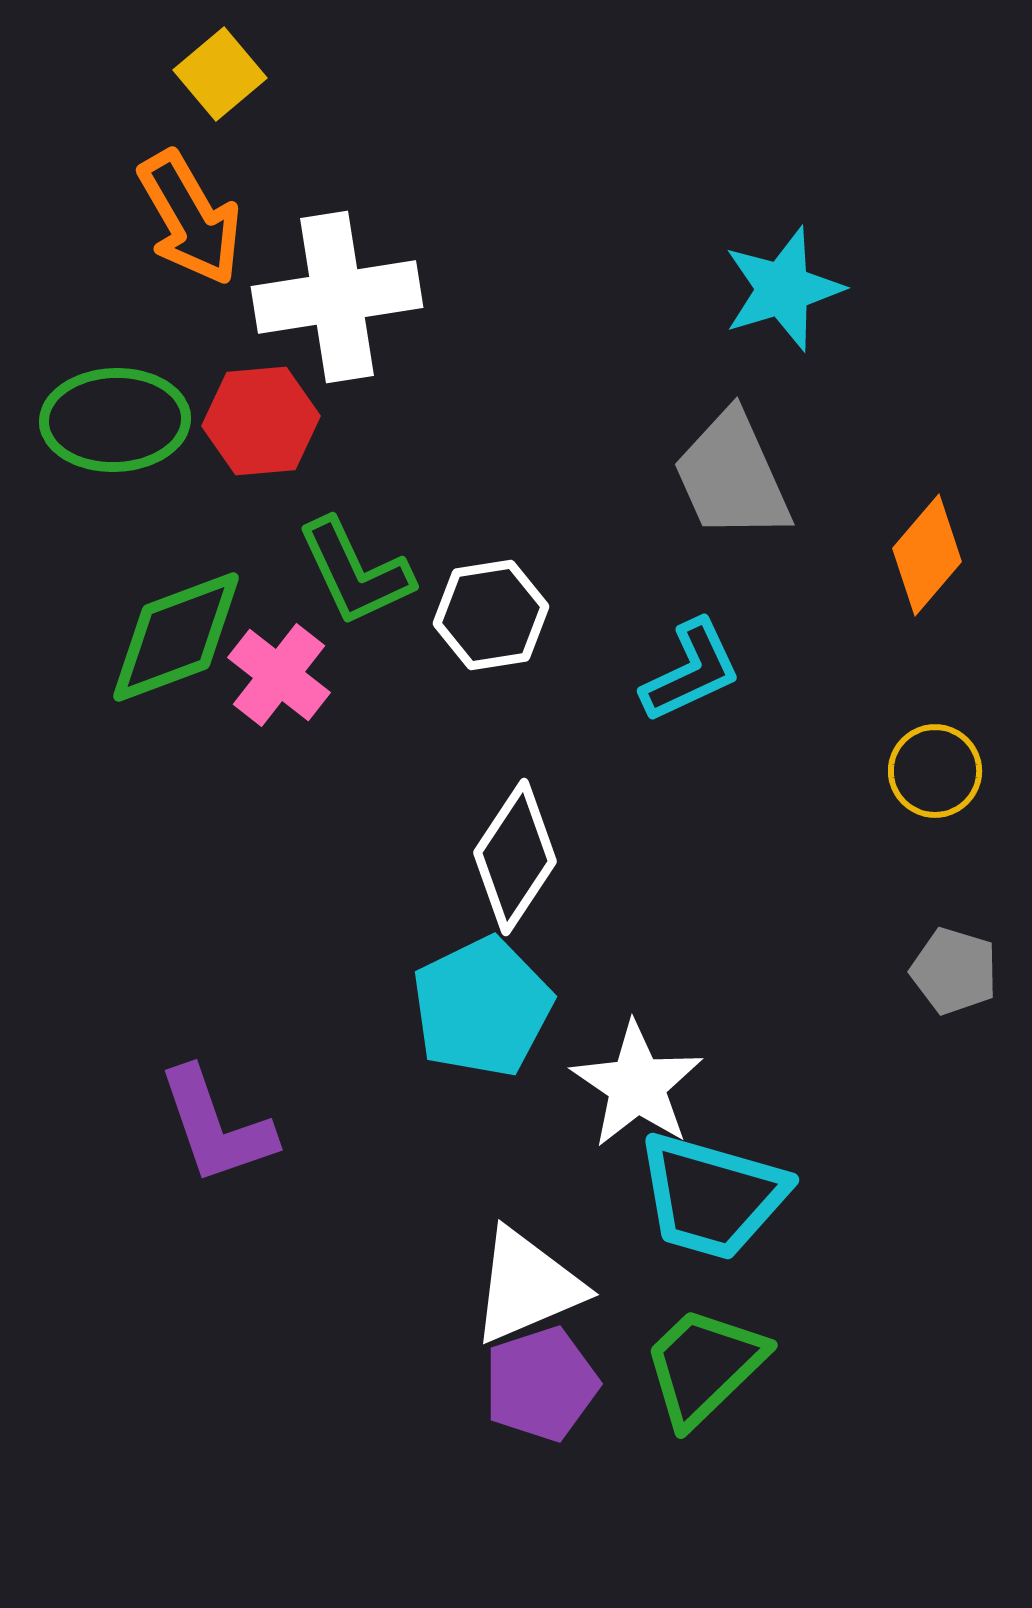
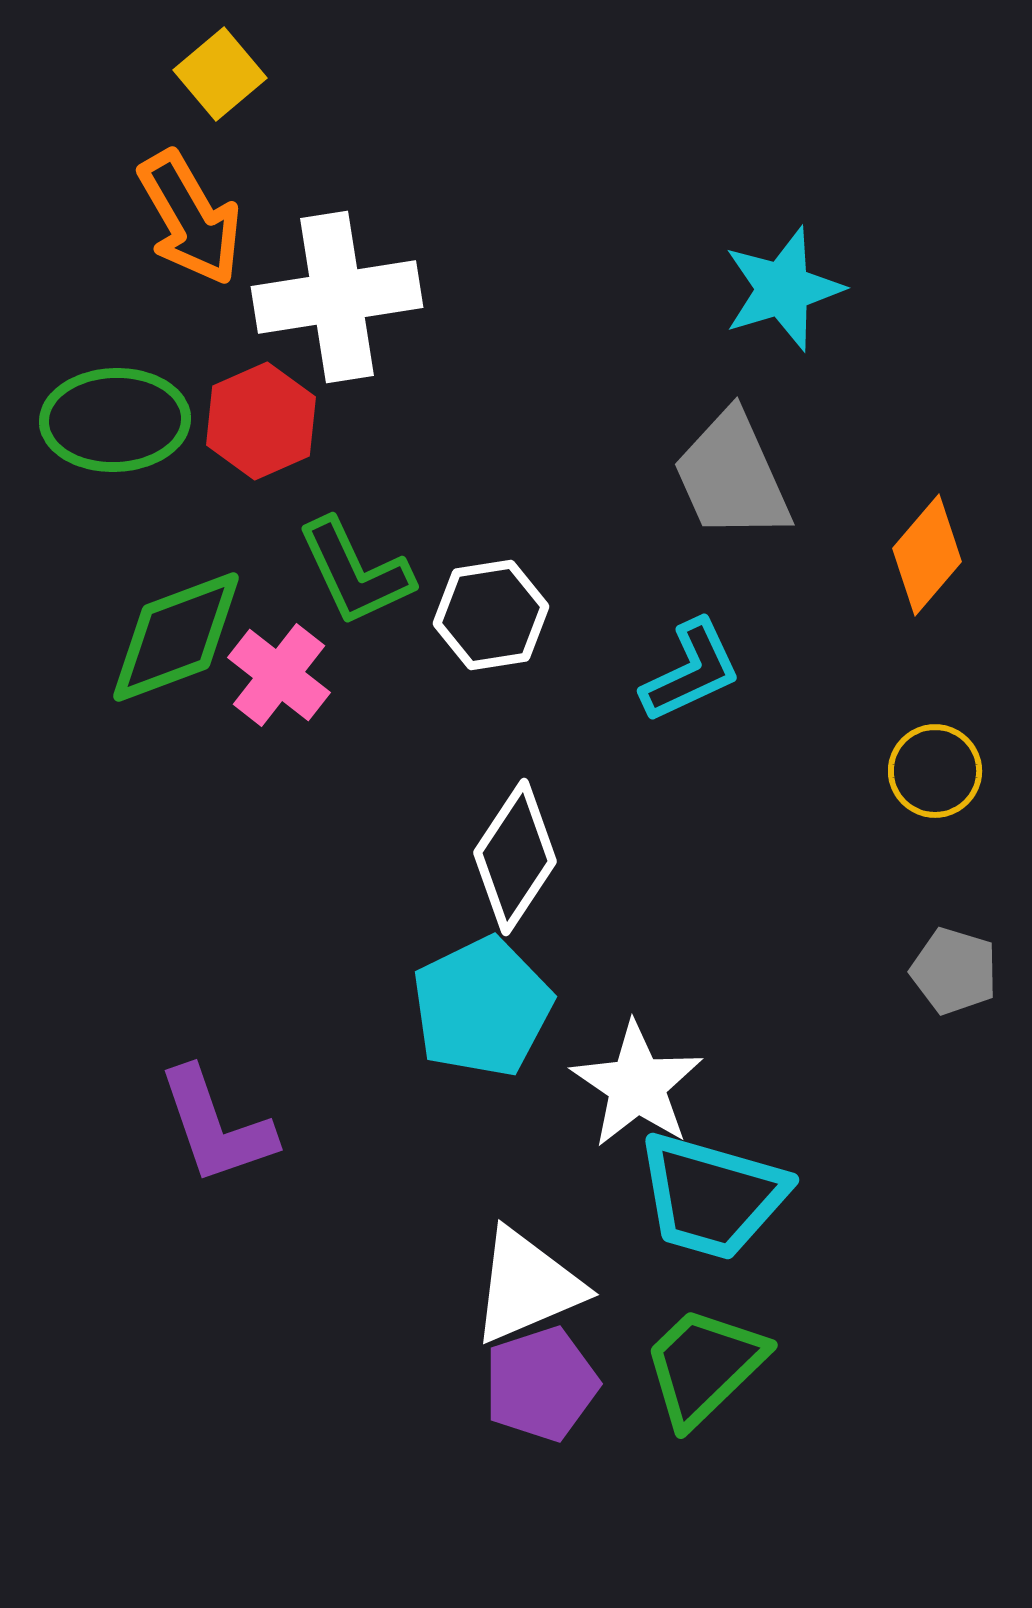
red hexagon: rotated 19 degrees counterclockwise
